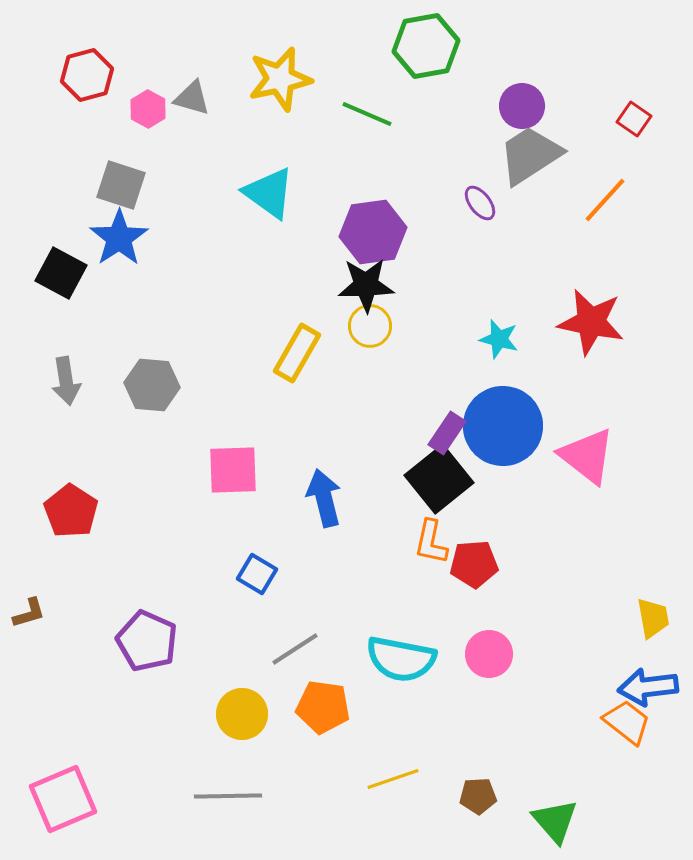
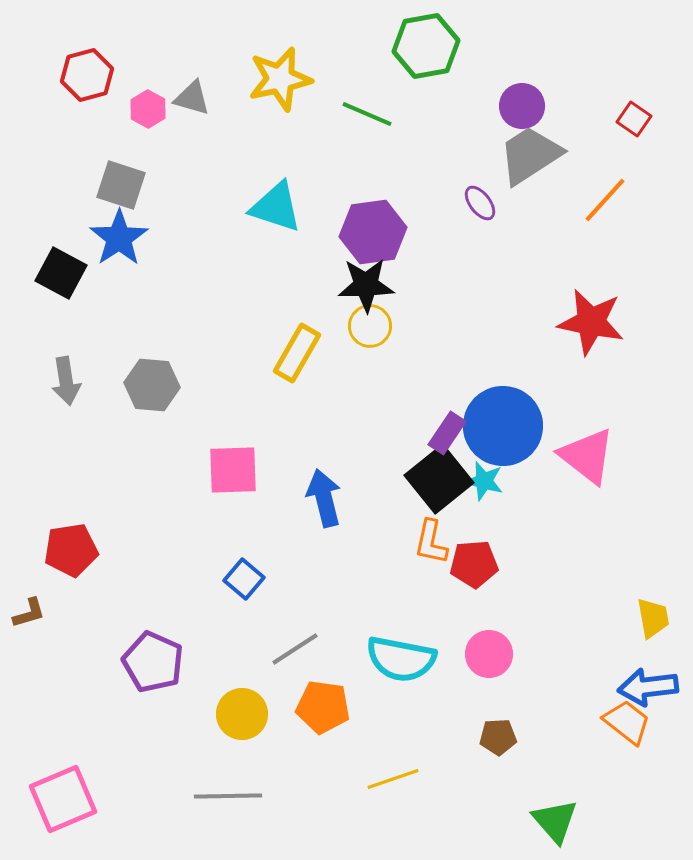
cyan triangle at (269, 193): moved 7 px right, 14 px down; rotated 18 degrees counterclockwise
cyan star at (499, 339): moved 15 px left, 142 px down
red pentagon at (71, 511): moved 39 px down; rotated 30 degrees clockwise
blue square at (257, 574): moved 13 px left, 5 px down; rotated 9 degrees clockwise
purple pentagon at (147, 641): moved 6 px right, 21 px down
brown pentagon at (478, 796): moved 20 px right, 59 px up
